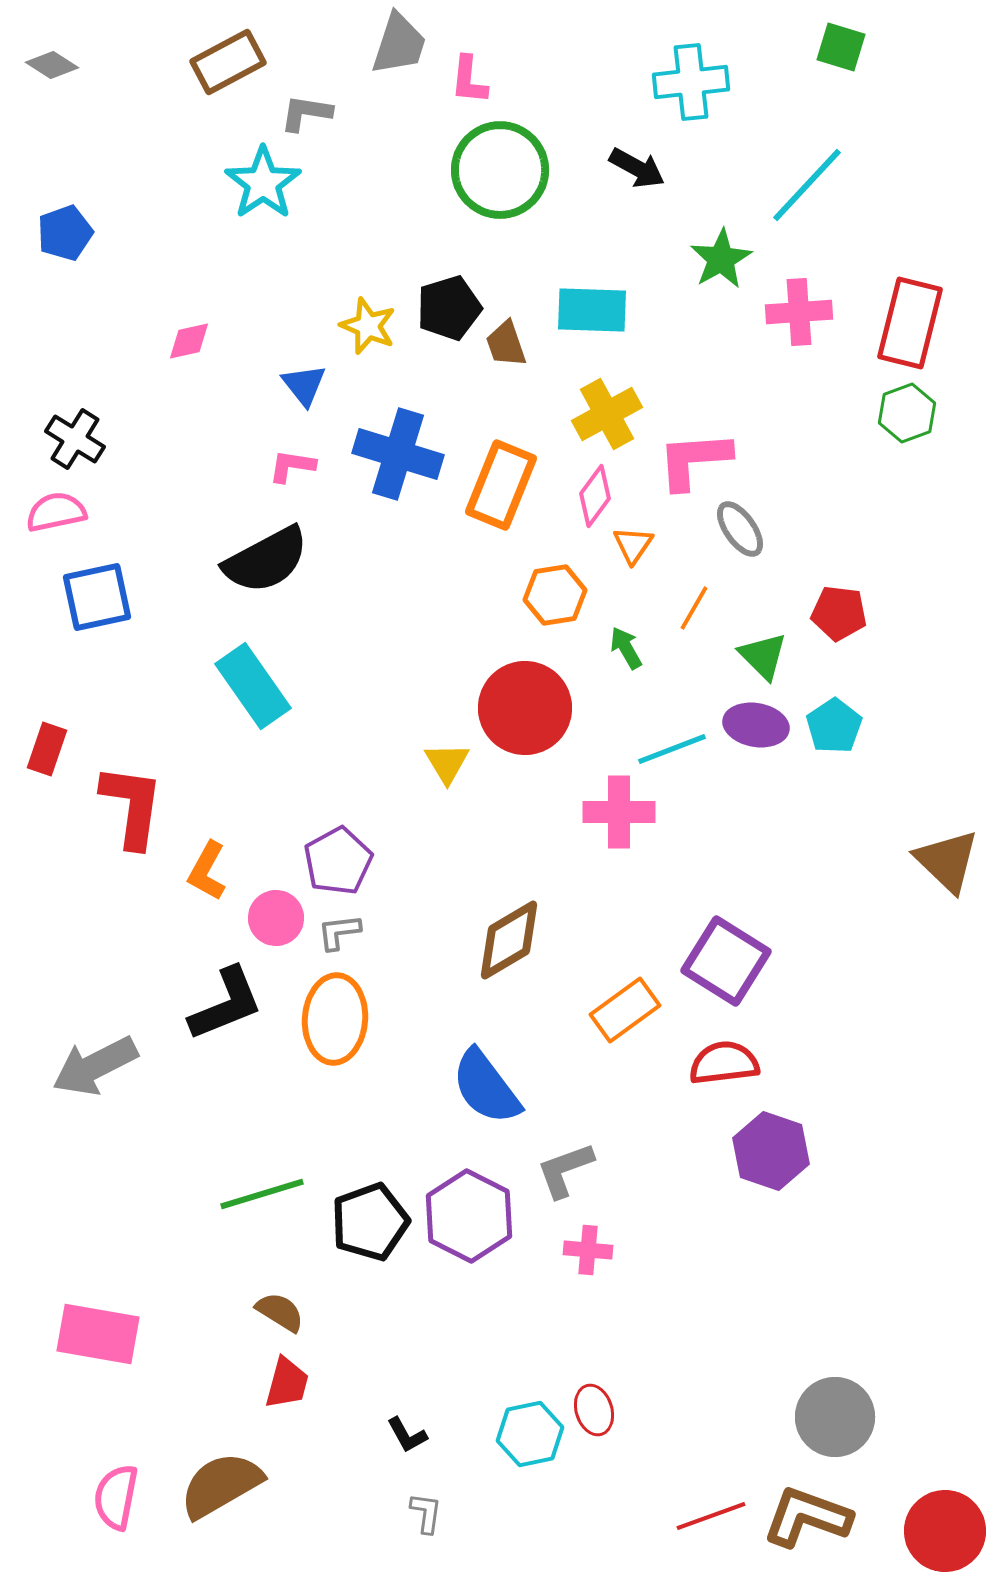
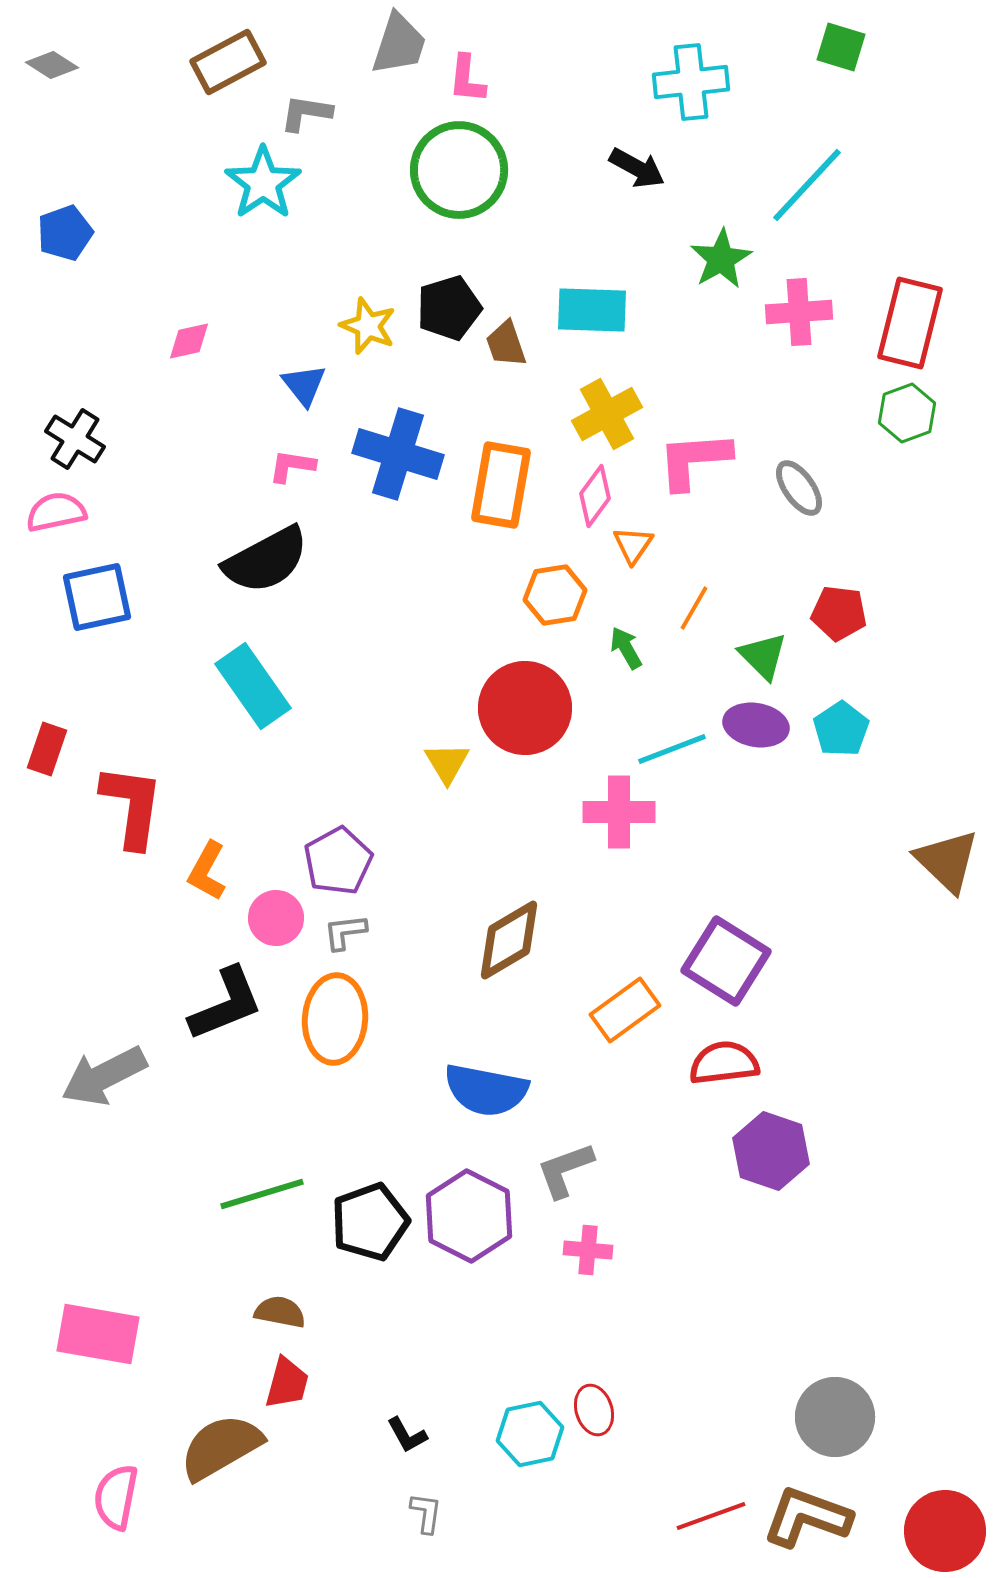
pink L-shape at (469, 80): moved 2 px left, 1 px up
green circle at (500, 170): moved 41 px left
orange rectangle at (501, 485): rotated 12 degrees counterclockwise
gray ellipse at (740, 529): moved 59 px right, 41 px up
cyan pentagon at (834, 726): moved 7 px right, 3 px down
gray L-shape at (339, 932): moved 6 px right
gray arrow at (95, 1066): moved 9 px right, 10 px down
blue semicircle at (486, 1087): moved 3 px down; rotated 42 degrees counterclockwise
brown semicircle at (280, 1312): rotated 21 degrees counterclockwise
brown semicircle at (221, 1485): moved 38 px up
